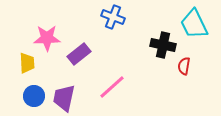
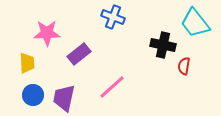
cyan trapezoid: moved 1 px right, 1 px up; rotated 12 degrees counterclockwise
pink star: moved 5 px up
blue circle: moved 1 px left, 1 px up
